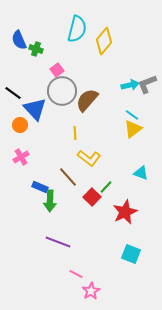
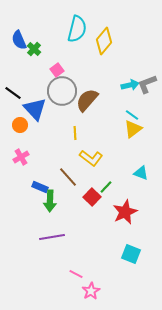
green cross: moved 2 px left; rotated 24 degrees clockwise
yellow L-shape: moved 2 px right
purple line: moved 6 px left, 5 px up; rotated 30 degrees counterclockwise
